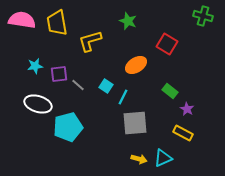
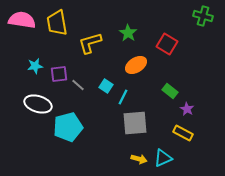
green star: moved 12 px down; rotated 12 degrees clockwise
yellow L-shape: moved 2 px down
